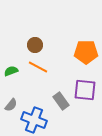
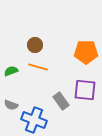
orange line: rotated 12 degrees counterclockwise
gray semicircle: rotated 72 degrees clockwise
